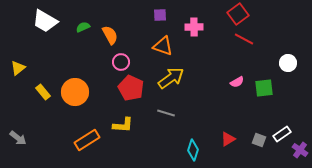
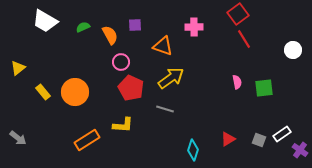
purple square: moved 25 px left, 10 px down
red line: rotated 30 degrees clockwise
white circle: moved 5 px right, 13 px up
pink semicircle: rotated 72 degrees counterclockwise
gray line: moved 1 px left, 4 px up
